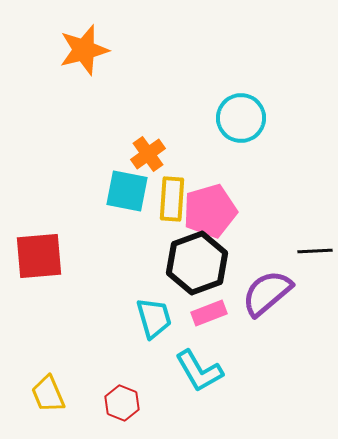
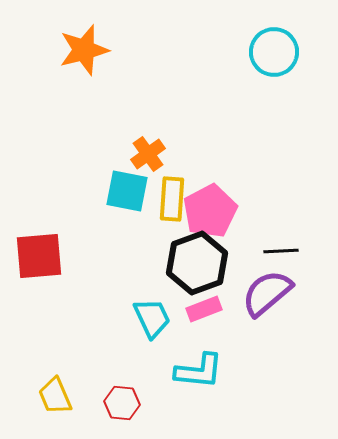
cyan circle: moved 33 px right, 66 px up
pink pentagon: rotated 12 degrees counterclockwise
black line: moved 34 px left
pink rectangle: moved 5 px left, 4 px up
cyan trapezoid: moved 2 px left; rotated 9 degrees counterclockwise
cyan L-shape: rotated 54 degrees counterclockwise
yellow trapezoid: moved 7 px right, 2 px down
red hexagon: rotated 16 degrees counterclockwise
